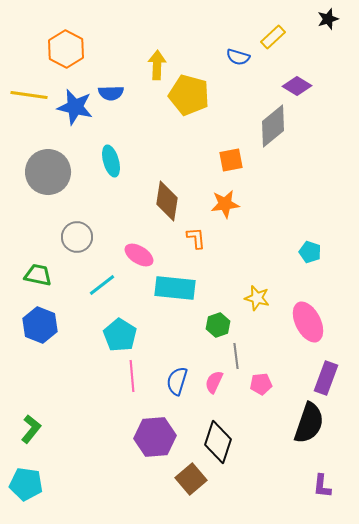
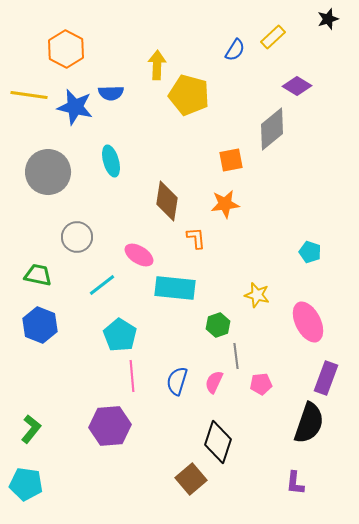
blue semicircle at (238, 57): moved 3 px left, 7 px up; rotated 75 degrees counterclockwise
gray diamond at (273, 126): moved 1 px left, 3 px down
yellow star at (257, 298): moved 3 px up
purple hexagon at (155, 437): moved 45 px left, 11 px up
purple L-shape at (322, 486): moved 27 px left, 3 px up
